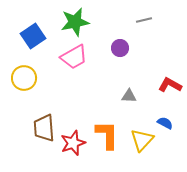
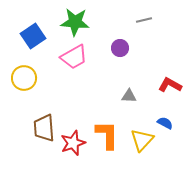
green star: rotated 16 degrees clockwise
